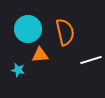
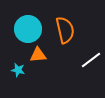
orange semicircle: moved 2 px up
orange triangle: moved 2 px left
white line: rotated 20 degrees counterclockwise
